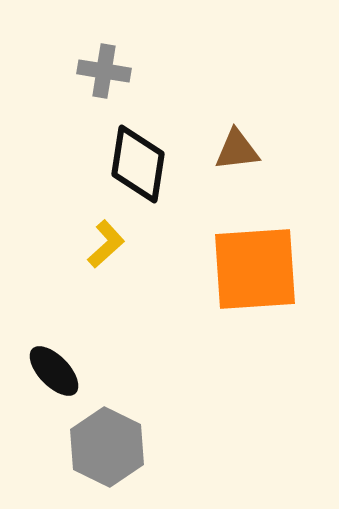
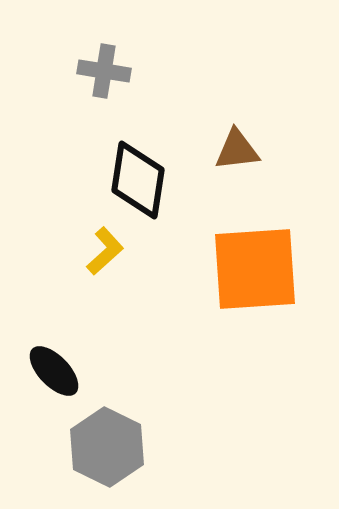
black diamond: moved 16 px down
yellow L-shape: moved 1 px left, 7 px down
